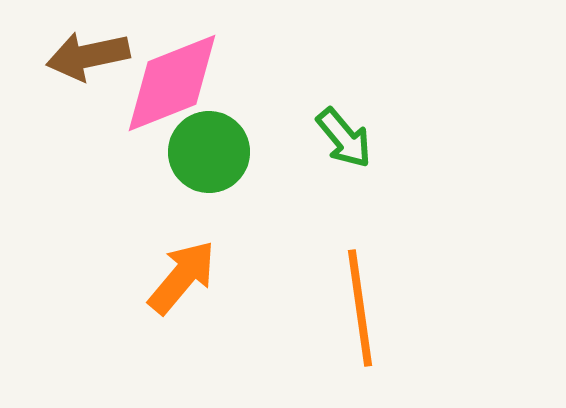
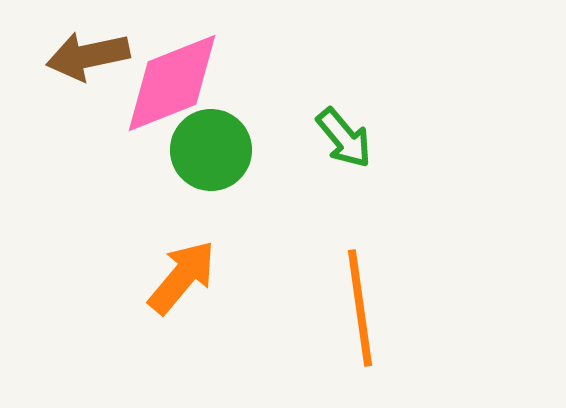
green circle: moved 2 px right, 2 px up
